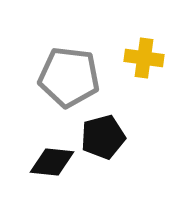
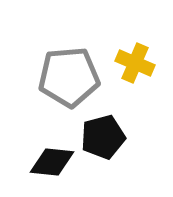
yellow cross: moved 9 px left, 5 px down; rotated 15 degrees clockwise
gray pentagon: rotated 12 degrees counterclockwise
